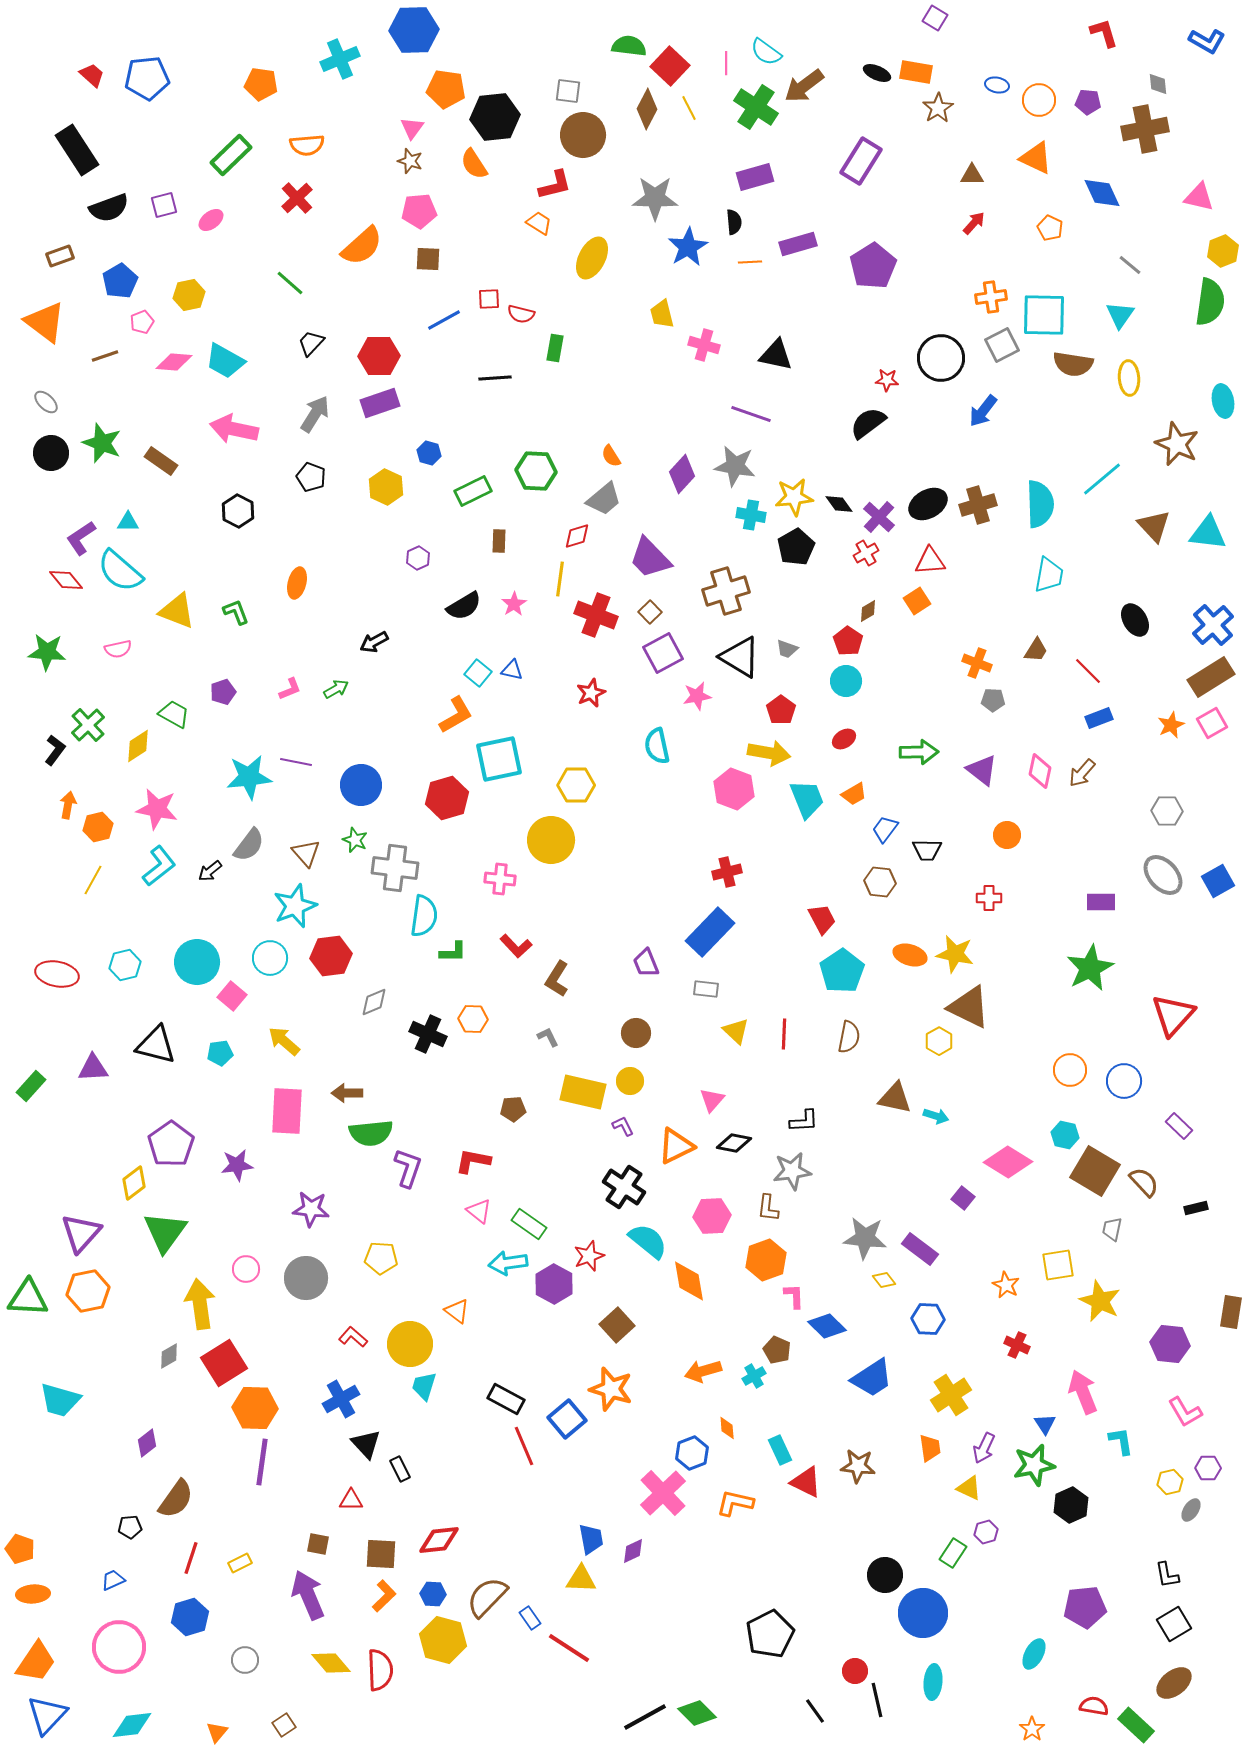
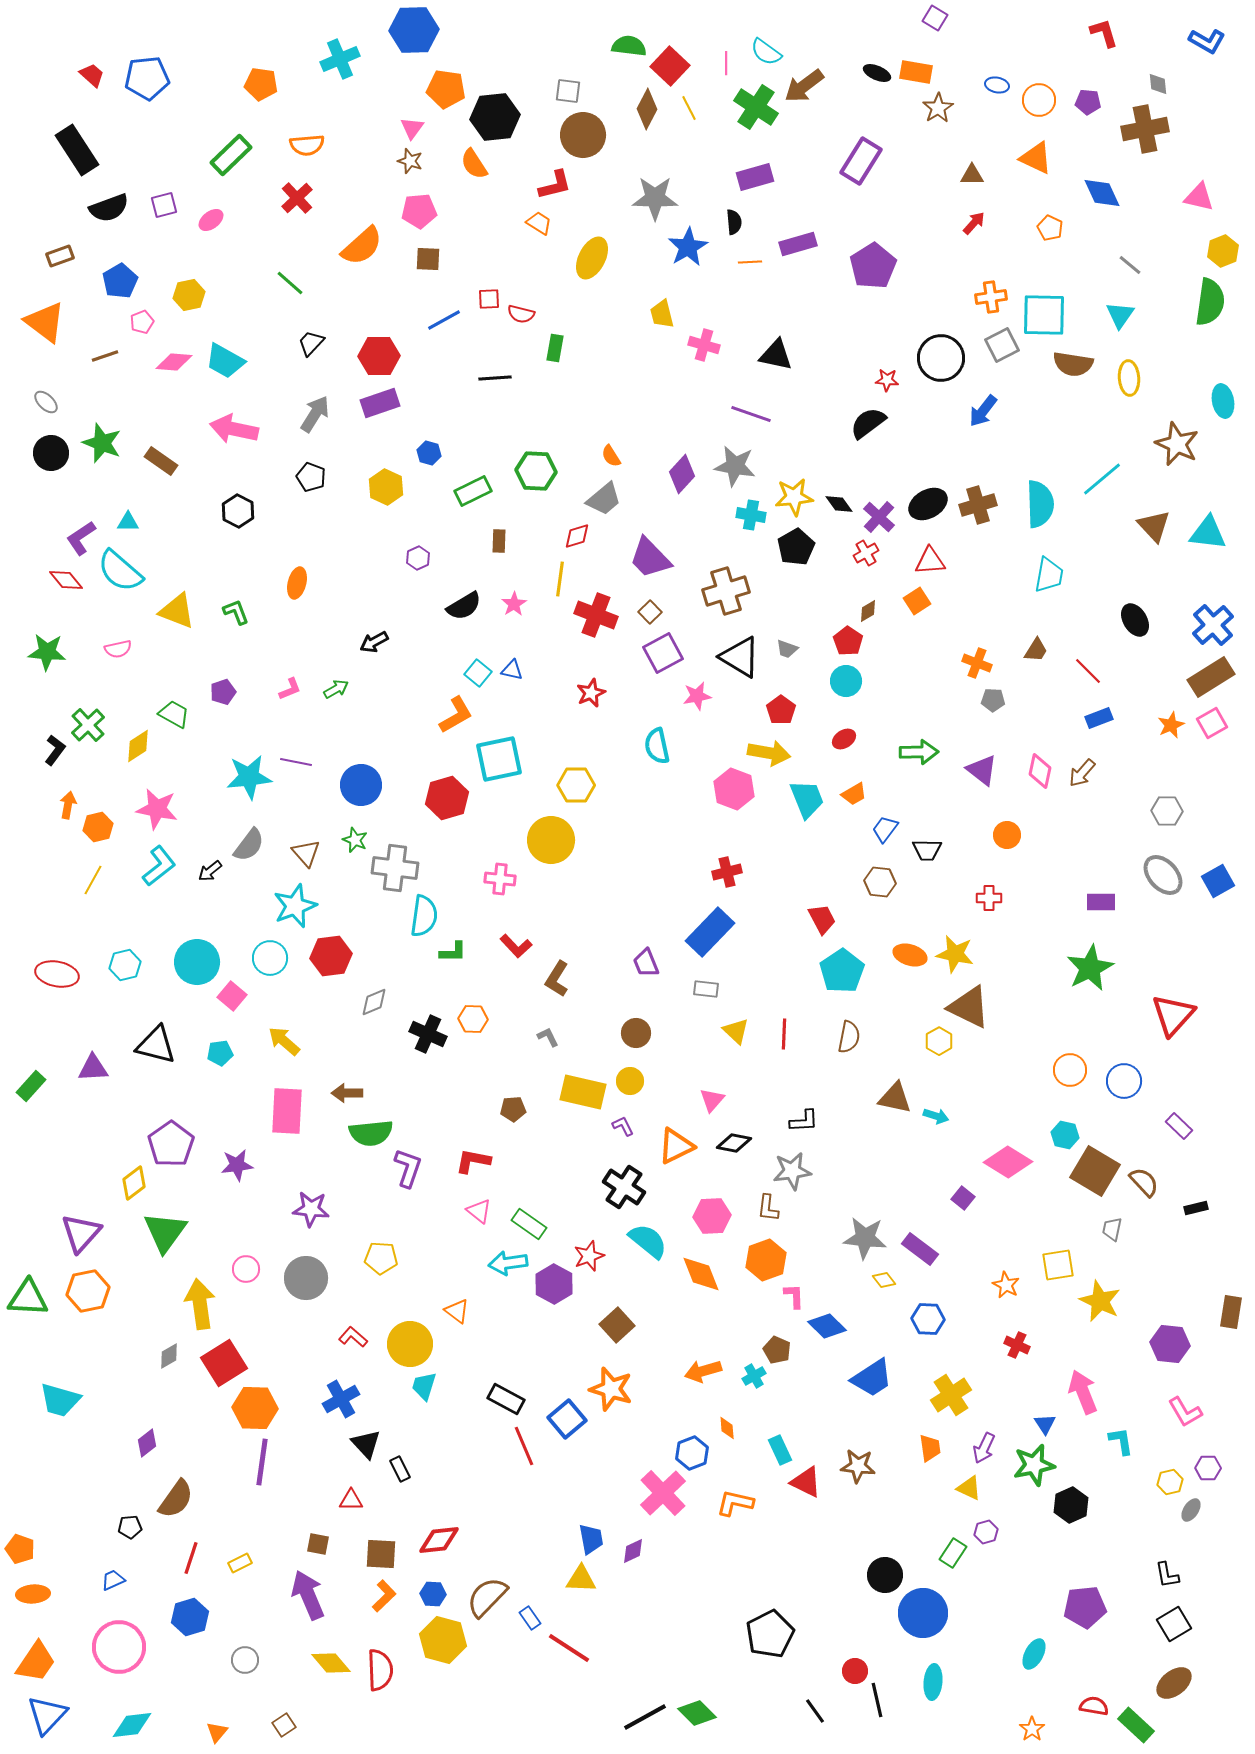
orange diamond at (689, 1281): moved 12 px right, 7 px up; rotated 12 degrees counterclockwise
